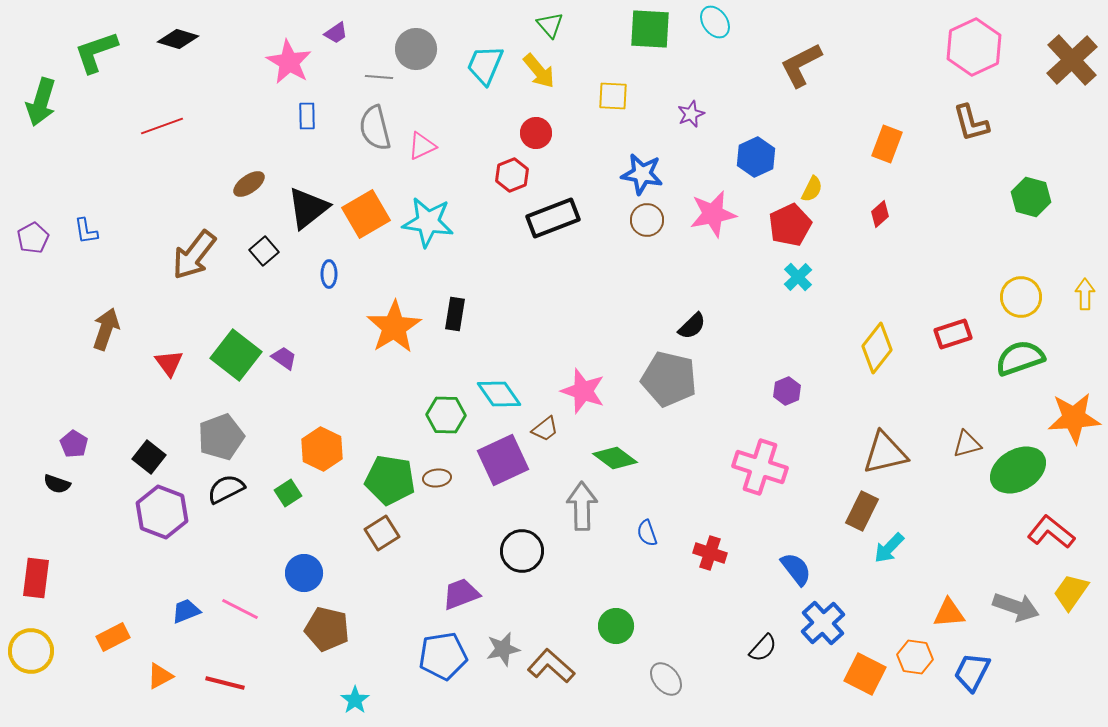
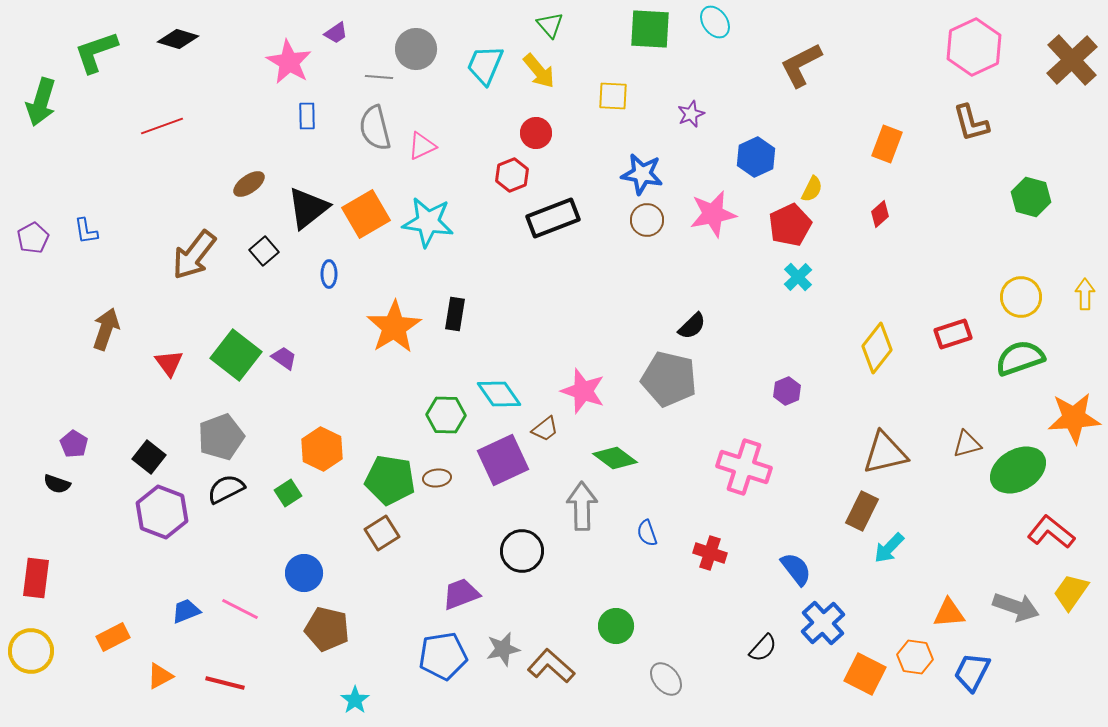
pink cross at (760, 467): moved 16 px left
